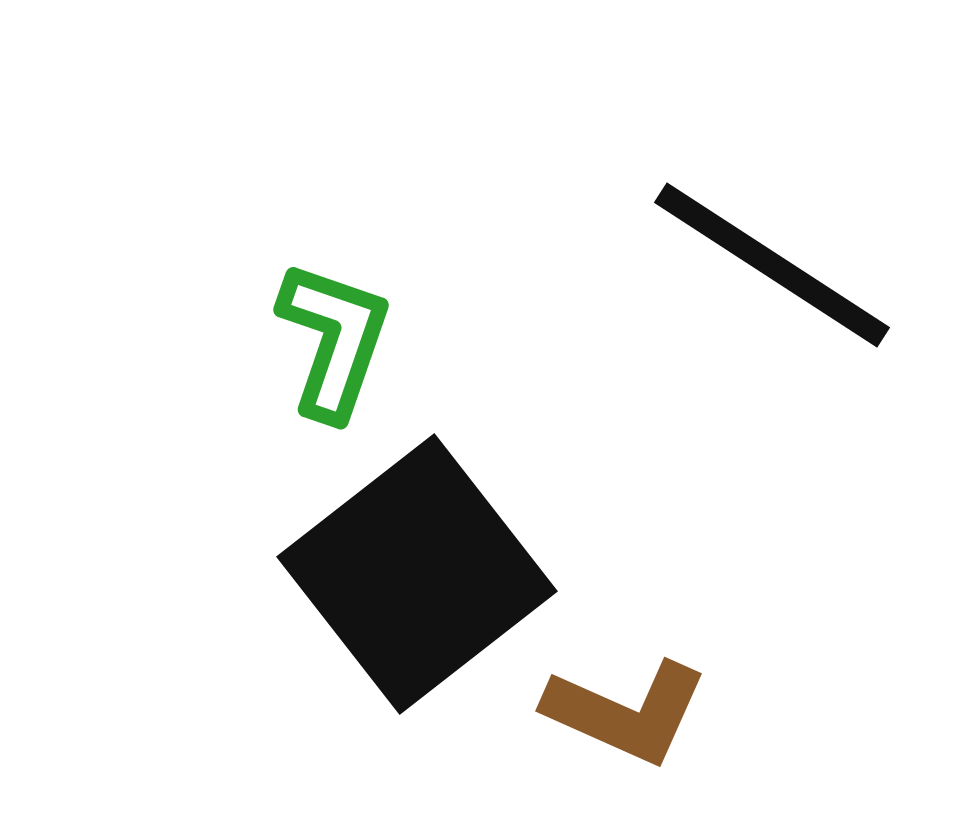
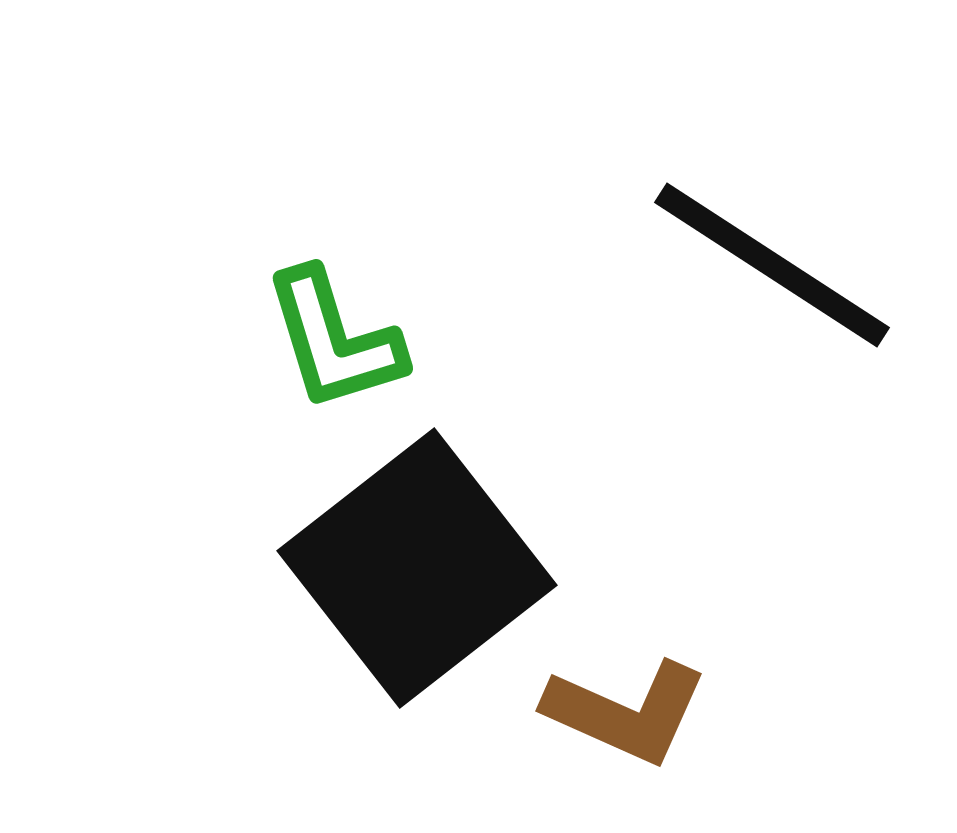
green L-shape: rotated 144 degrees clockwise
black square: moved 6 px up
